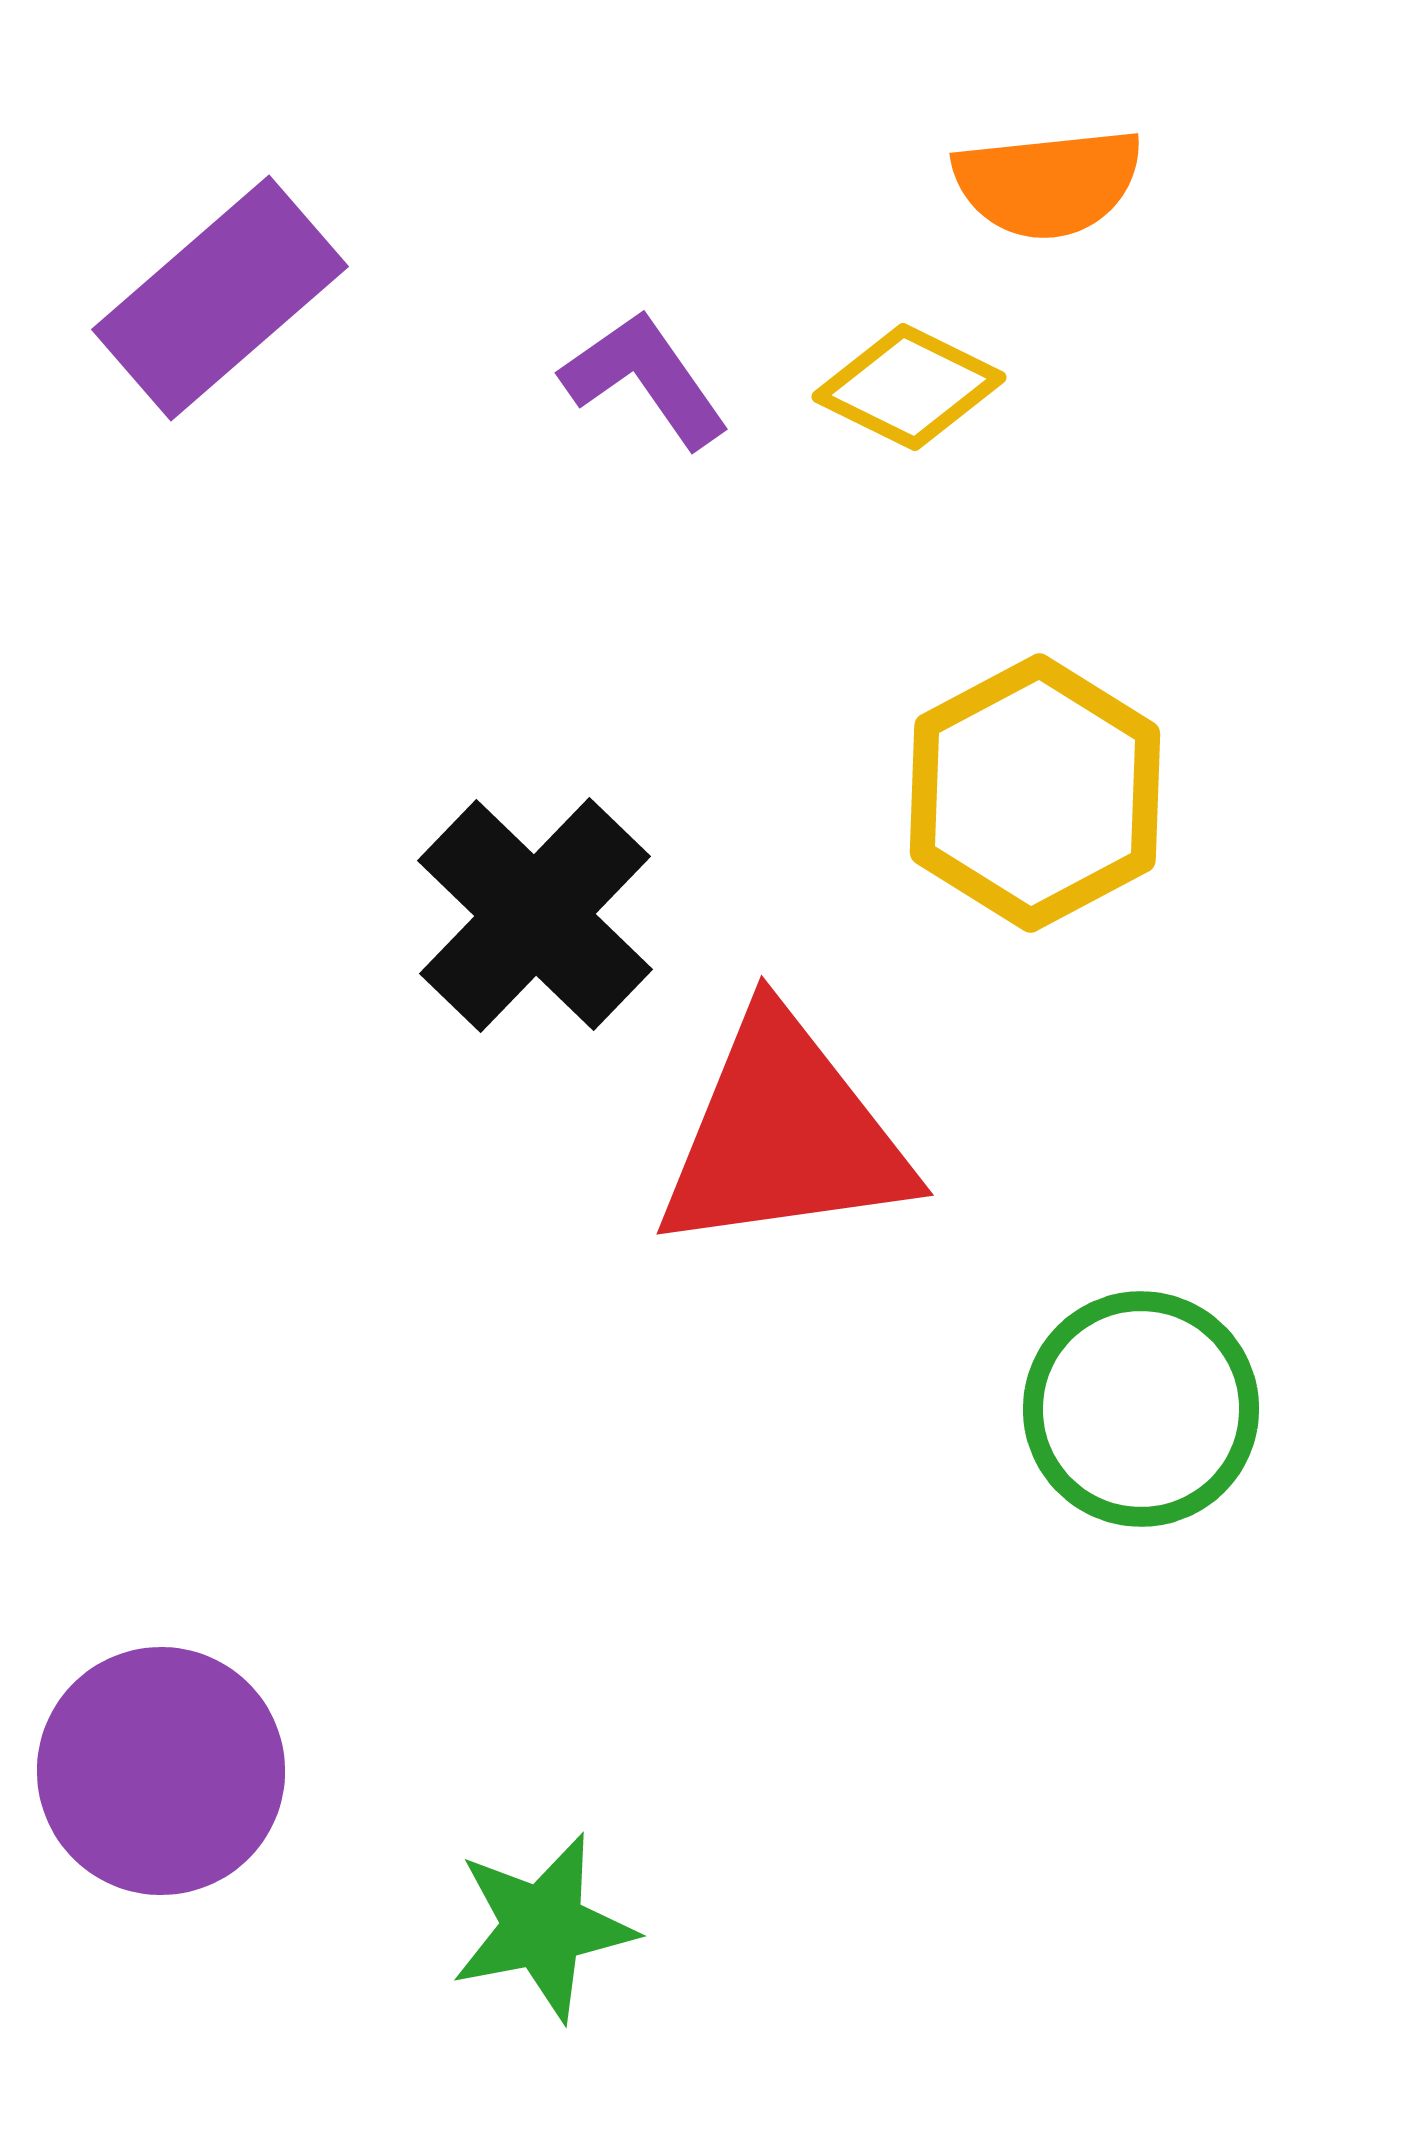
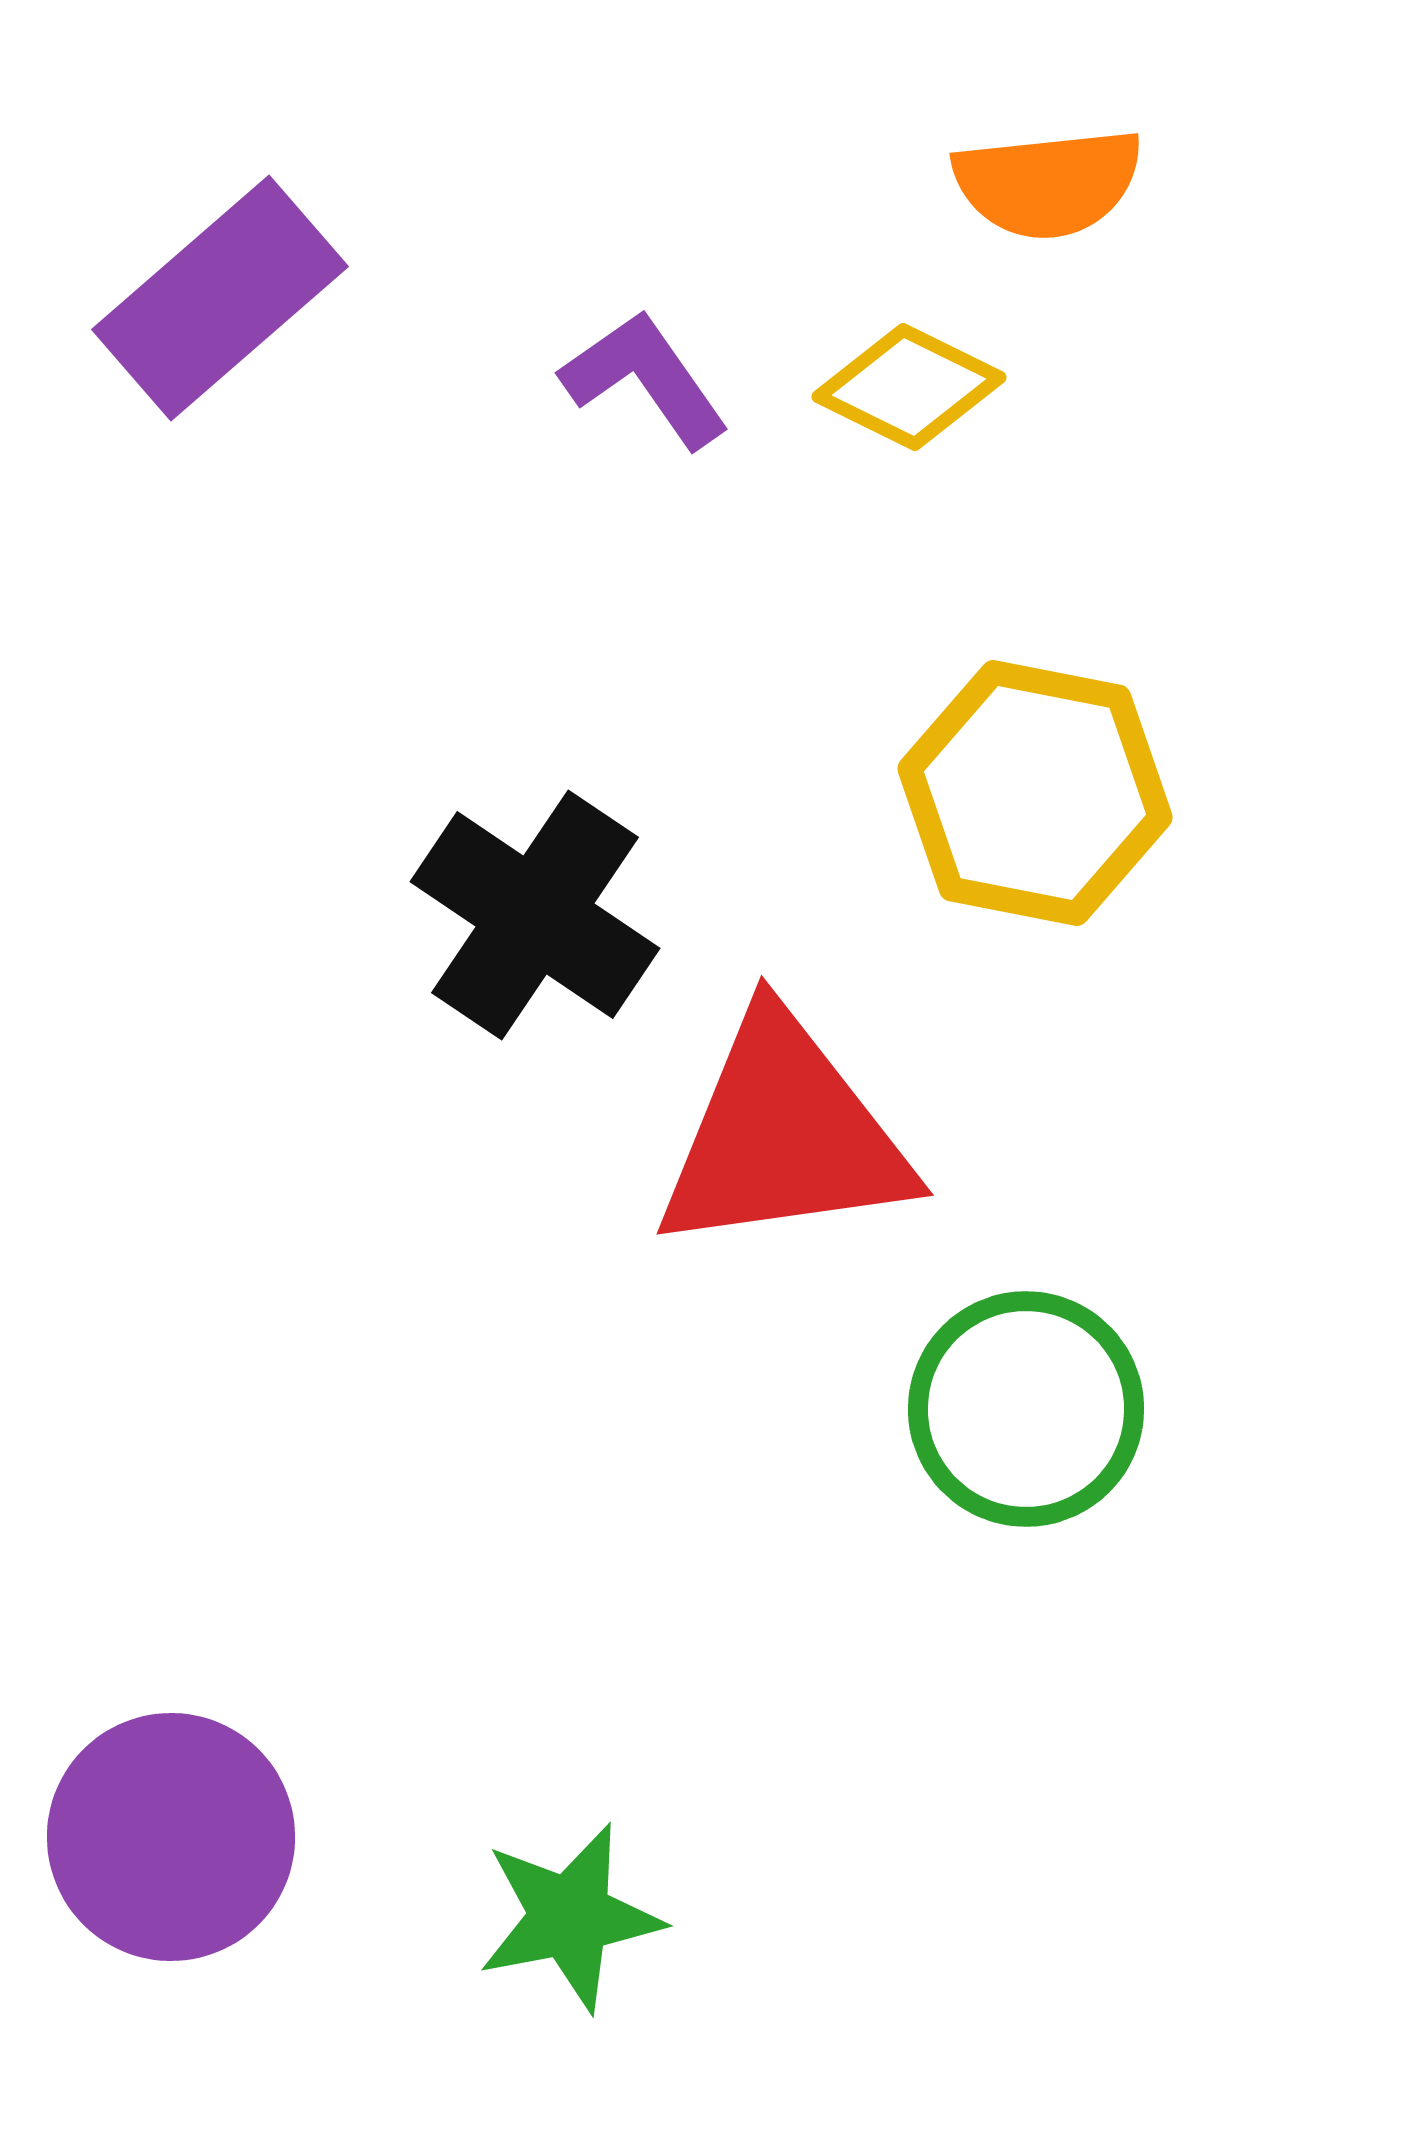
yellow hexagon: rotated 21 degrees counterclockwise
black cross: rotated 10 degrees counterclockwise
green circle: moved 115 px left
purple circle: moved 10 px right, 66 px down
green star: moved 27 px right, 10 px up
